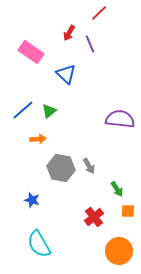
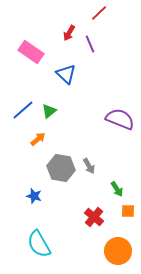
purple semicircle: rotated 16 degrees clockwise
orange arrow: rotated 35 degrees counterclockwise
blue star: moved 2 px right, 4 px up
red cross: rotated 12 degrees counterclockwise
orange circle: moved 1 px left
